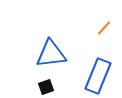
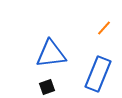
blue rectangle: moved 2 px up
black square: moved 1 px right
